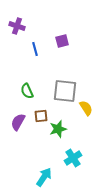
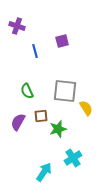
blue line: moved 2 px down
cyan arrow: moved 5 px up
